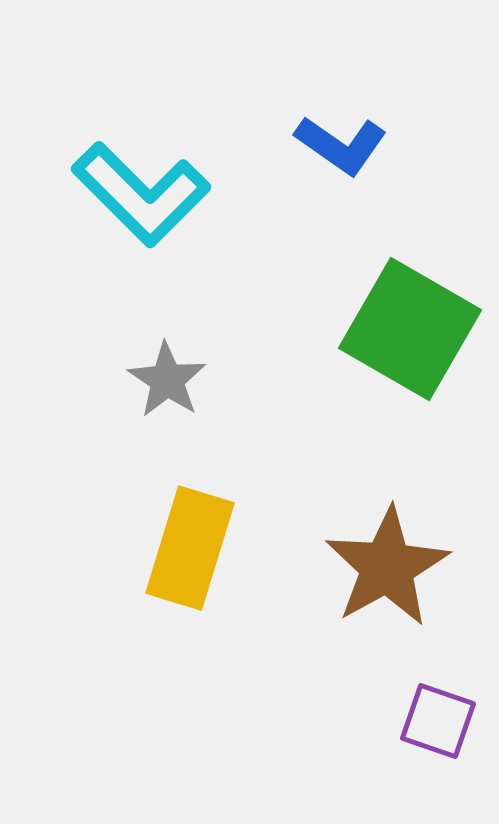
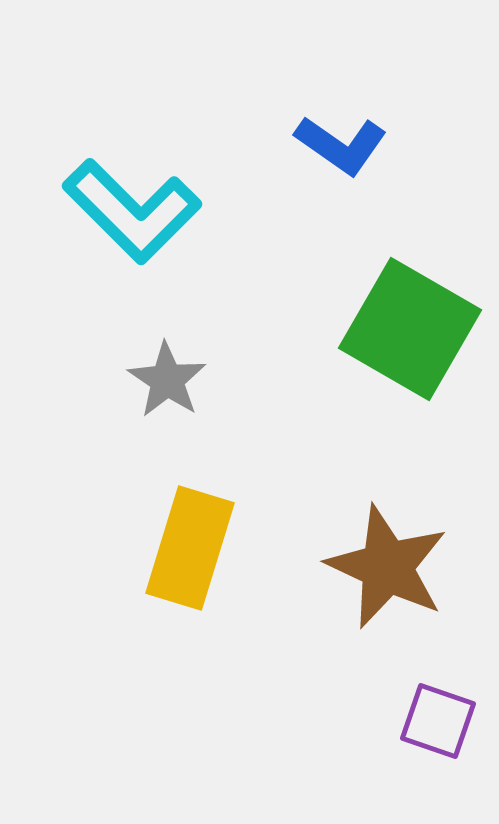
cyan L-shape: moved 9 px left, 17 px down
brown star: rotated 18 degrees counterclockwise
